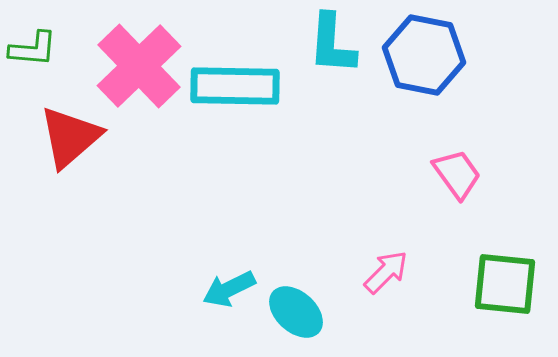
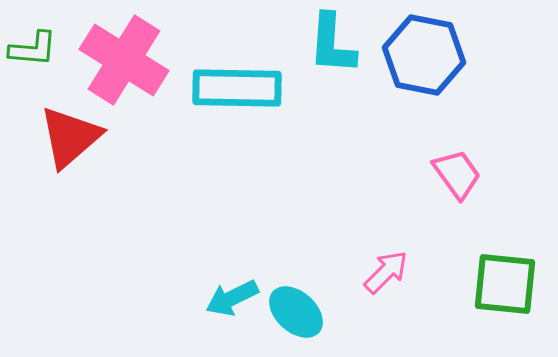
pink cross: moved 15 px left, 6 px up; rotated 14 degrees counterclockwise
cyan rectangle: moved 2 px right, 2 px down
cyan arrow: moved 3 px right, 9 px down
